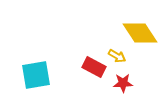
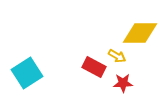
yellow diamond: rotated 57 degrees counterclockwise
cyan square: moved 9 px left, 2 px up; rotated 24 degrees counterclockwise
